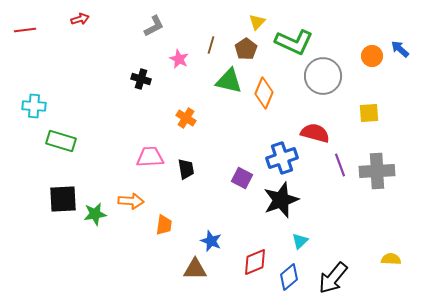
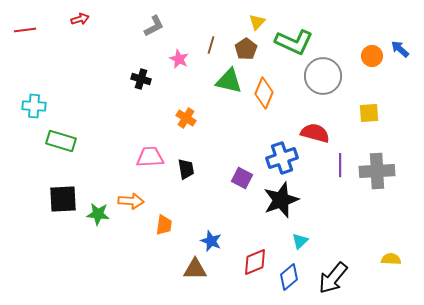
purple line: rotated 20 degrees clockwise
green star: moved 3 px right; rotated 15 degrees clockwise
